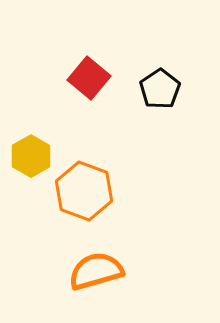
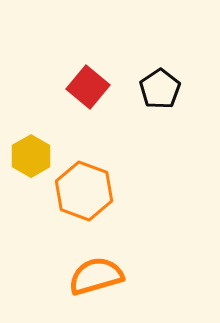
red square: moved 1 px left, 9 px down
orange semicircle: moved 5 px down
